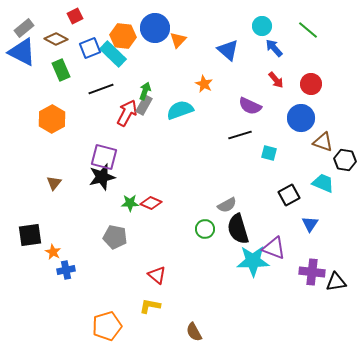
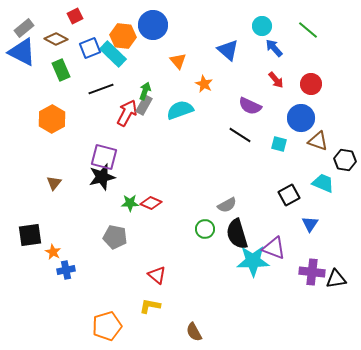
blue circle at (155, 28): moved 2 px left, 3 px up
orange triangle at (178, 40): moved 21 px down; rotated 24 degrees counterclockwise
black line at (240, 135): rotated 50 degrees clockwise
brown triangle at (323, 142): moved 5 px left, 1 px up
cyan square at (269, 153): moved 10 px right, 9 px up
black semicircle at (238, 229): moved 1 px left, 5 px down
black triangle at (336, 282): moved 3 px up
